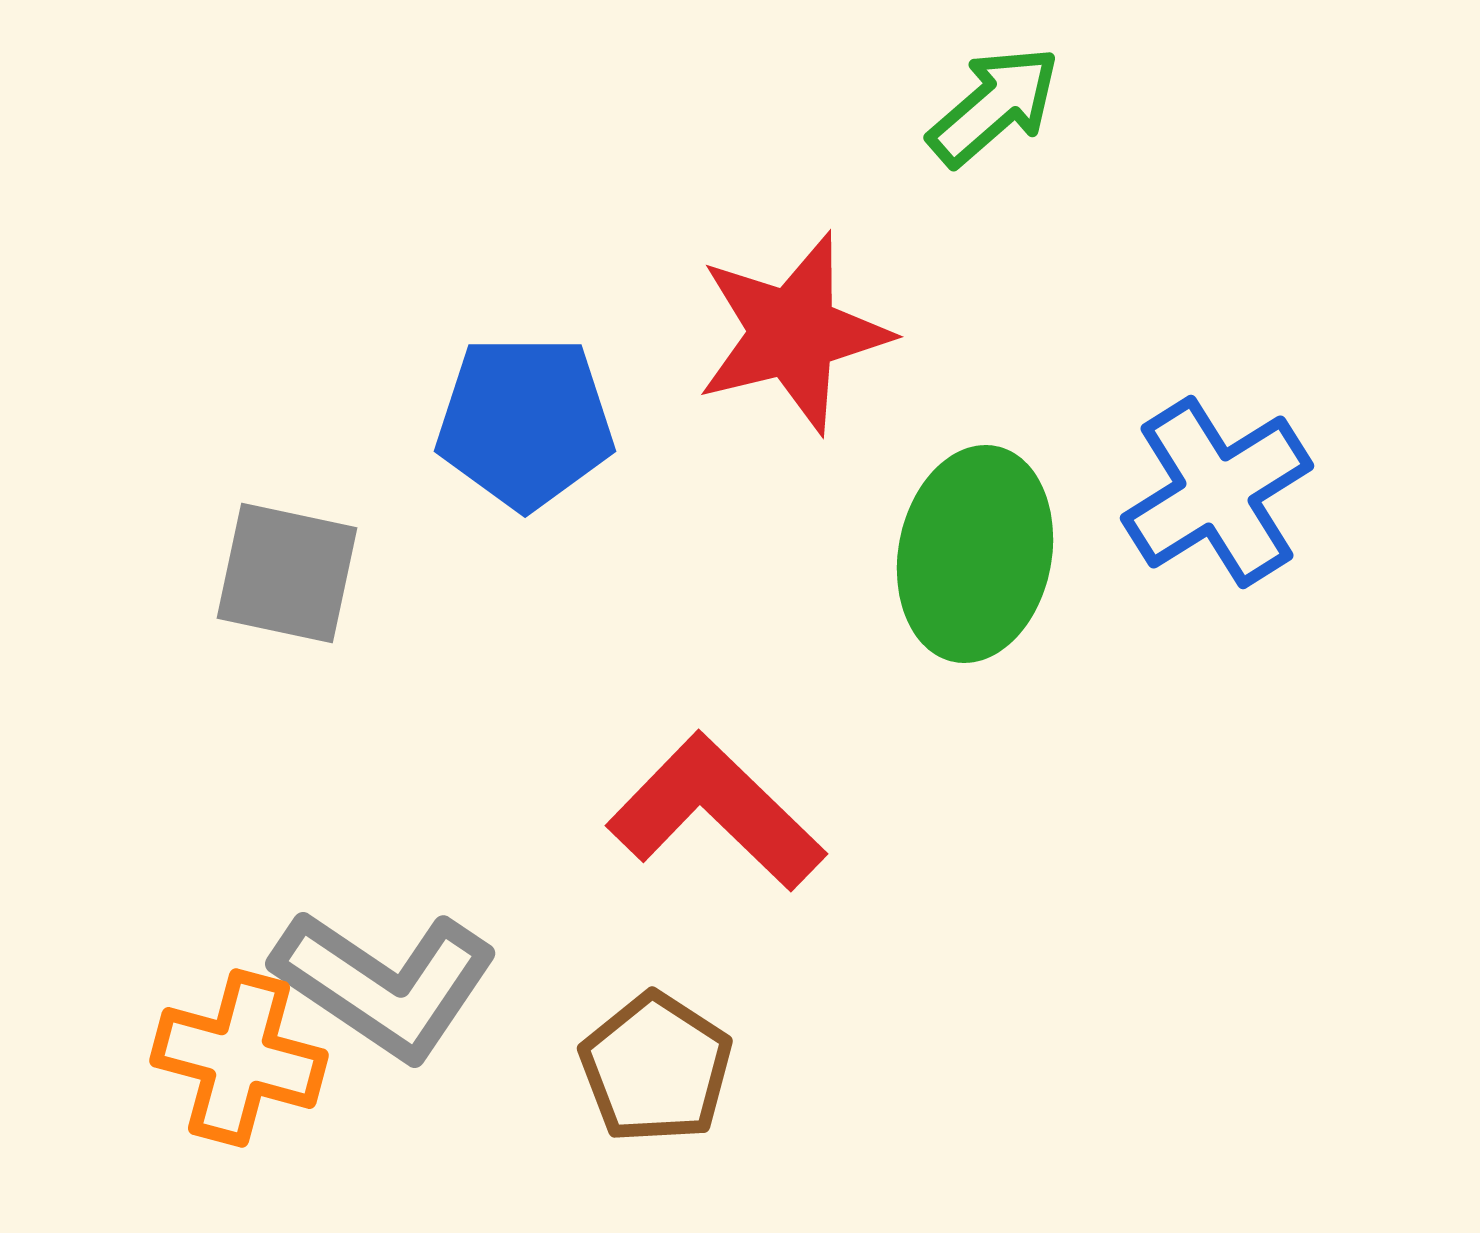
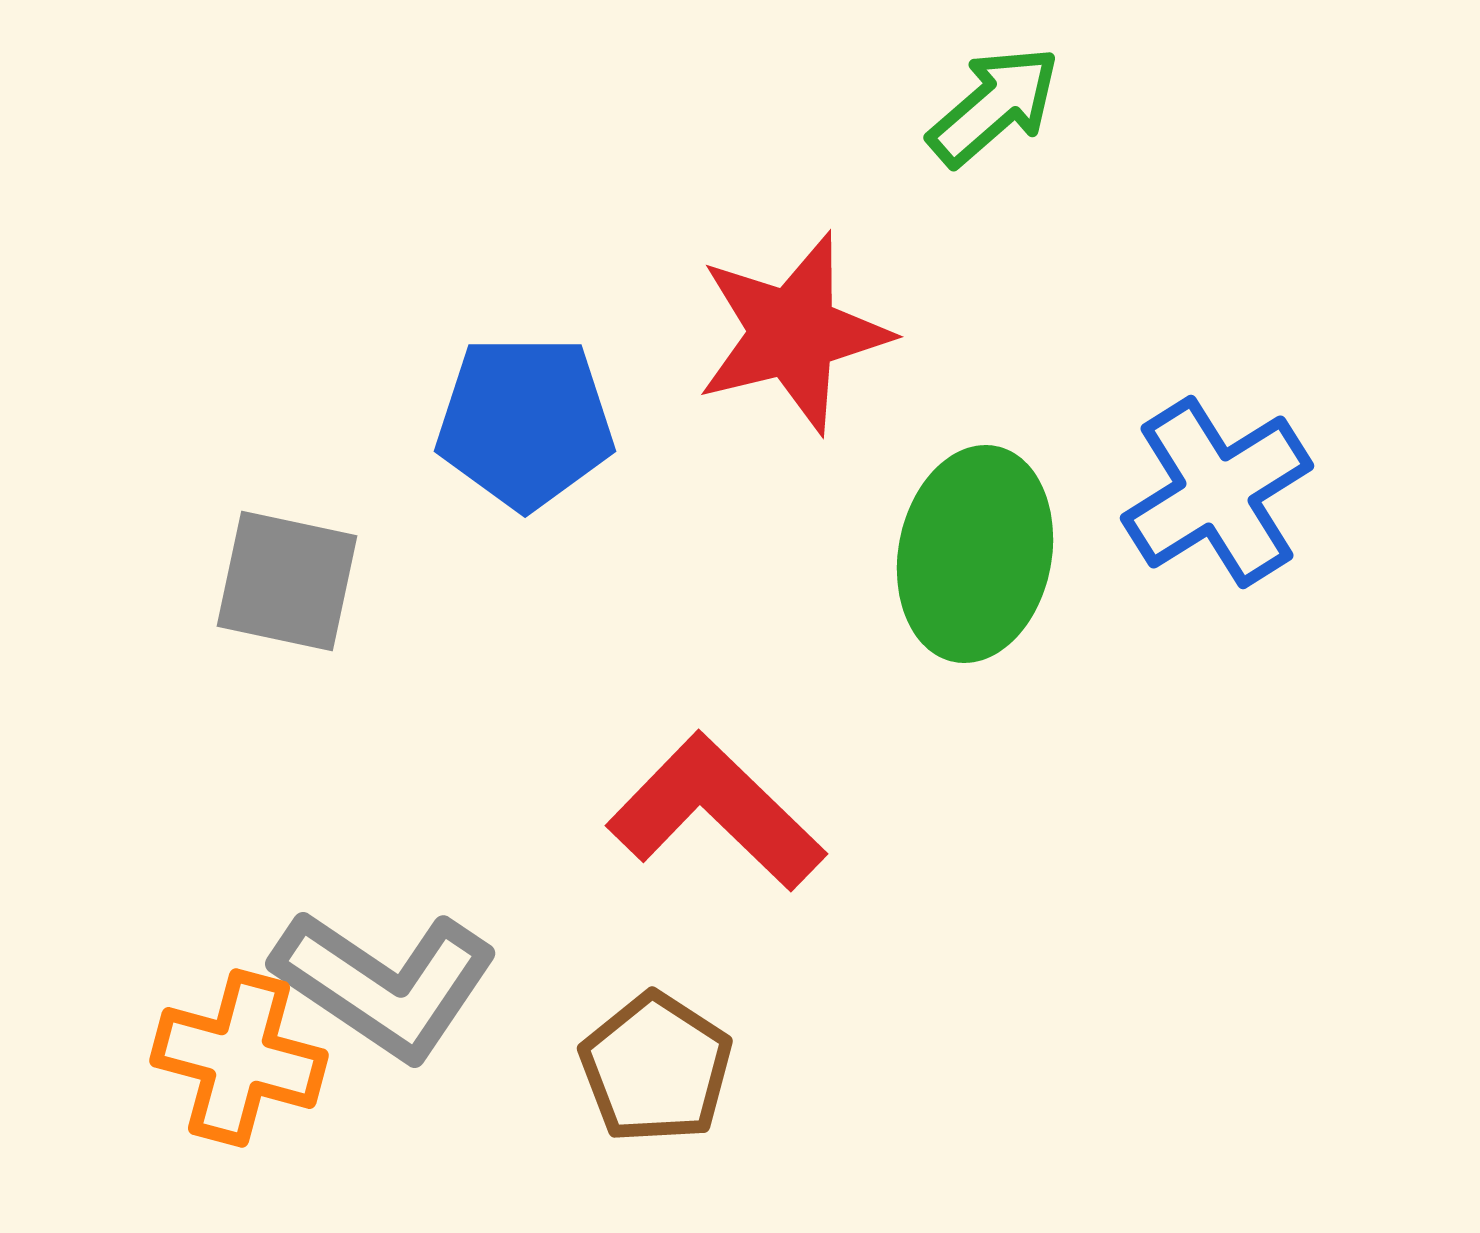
gray square: moved 8 px down
